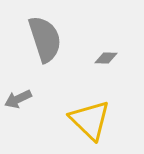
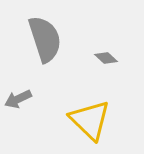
gray diamond: rotated 40 degrees clockwise
